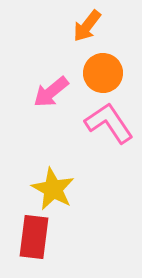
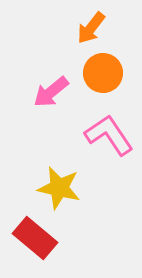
orange arrow: moved 4 px right, 2 px down
pink L-shape: moved 12 px down
yellow star: moved 6 px right, 1 px up; rotated 15 degrees counterclockwise
red rectangle: moved 1 px right, 1 px down; rotated 57 degrees counterclockwise
